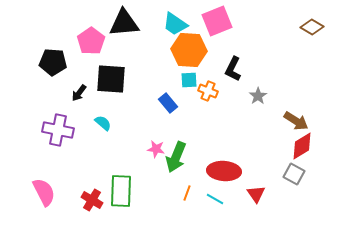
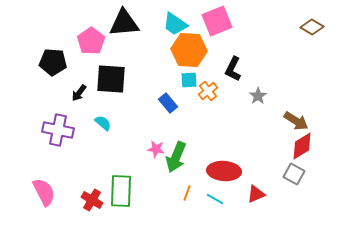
orange cross: rotated 30 degrees clockwise
red triangle: rotated 42 degrees clockwise
